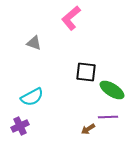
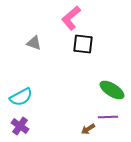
black square: moved 3 px left, 28 px up
cyan semicircle: moved 11 px left
purple cross: rotated 30 degrees counterclockwise
